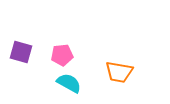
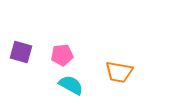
cyan semicircle: moved 2 px right, 2 px down
